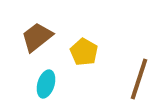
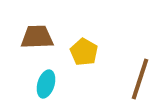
brown trapezoid: rotated 36 degrees clockwise
brown line: moved 1 px right
